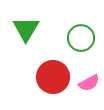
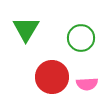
red circle: moved 1 px left
pink semicircle: moved 2 px left, 1 px down; rotated 25 degrees clockwise
